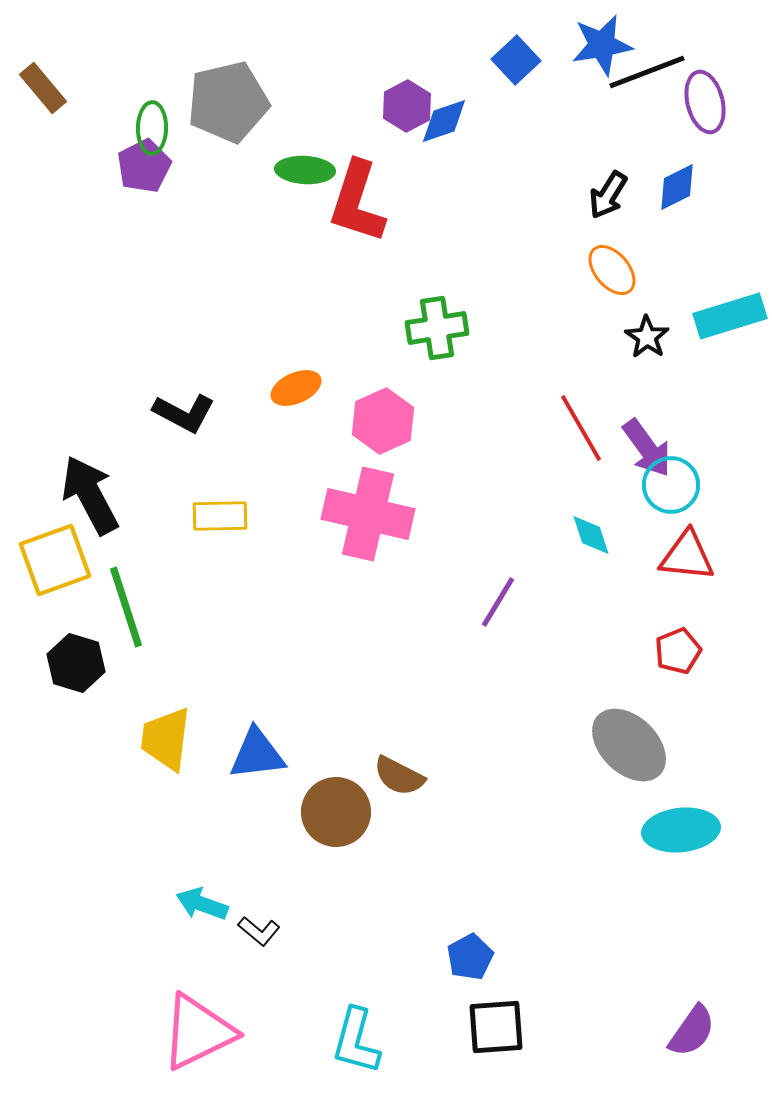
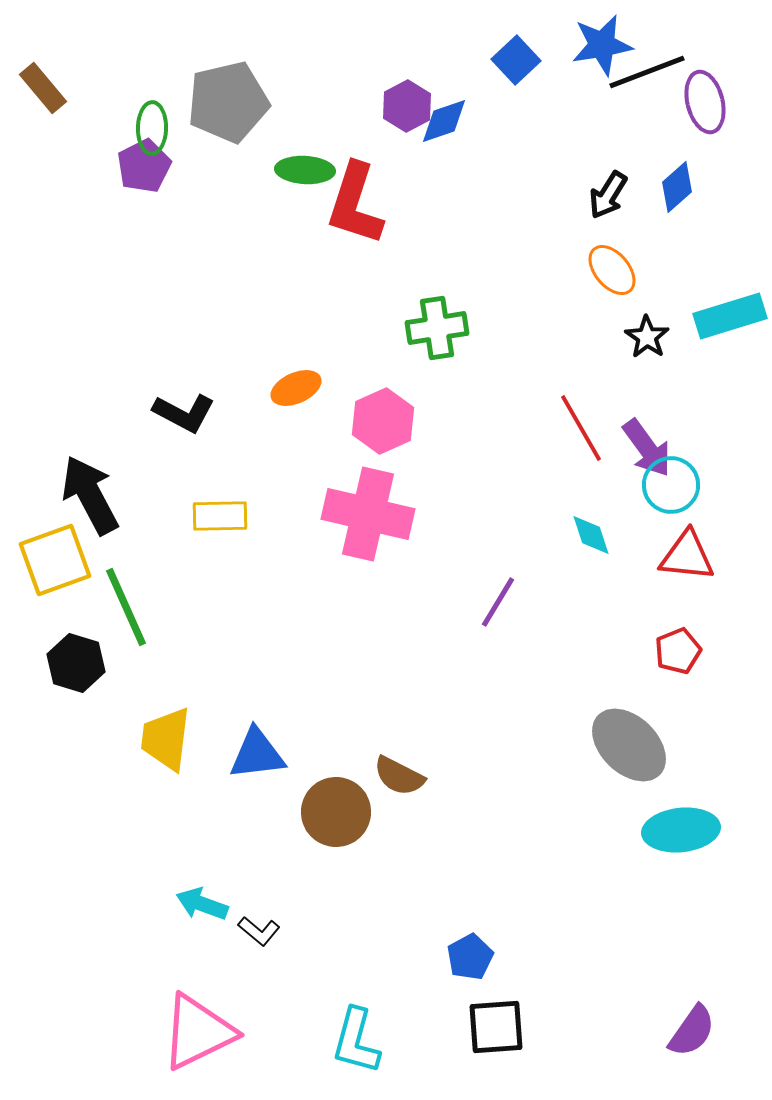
blue diamond at (677, 187): rotated 15 degrees counterclockwise
red L-shape at (357, 202): moved 2 px left, 2 px down
green line at (126, 607): rotated 6 degrees counterclockwise
